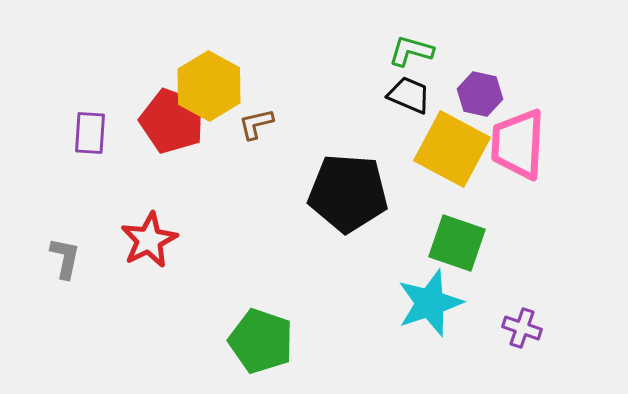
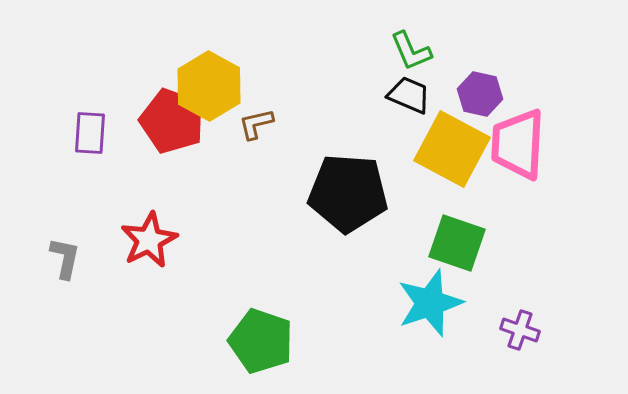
green L-shape: rotated 129 degrees counterclockwise
purple cross: moved 2 px left, 2 px down
